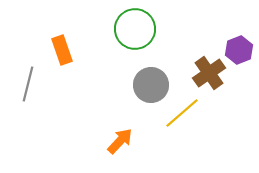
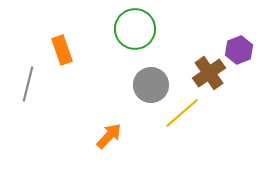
orange arrow: moved 11 px left, 5 px up
